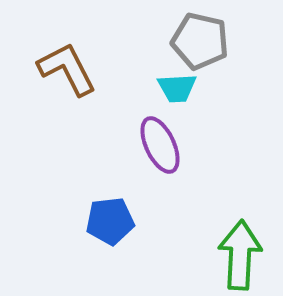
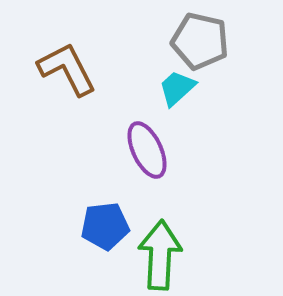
cyan trapezoid: rotated 141 degrees clockwise
purple ellipse: moved 13 px left, 5 px down
blue pentagon: moved 5 px left, 5 px down
green arrow: moved 80 px left
